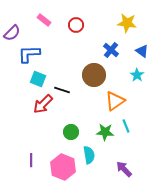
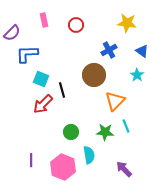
pink rectangle: rotated 40 degrees clockwise
blue cross: moved 2 px left; rotated 21 degrees clockwise
blue L-shape: moved 2 px left
cyan square: moved 3 px right
black line: rotated 56 degrees clockwise
orange triangle: rotated 10 degrees counterclockwise
